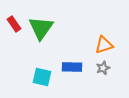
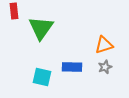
red rectangle: moved 13 px up; rotated 28 degrees clockwise
gray star: moved 2 px right, 1 px up
